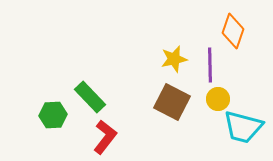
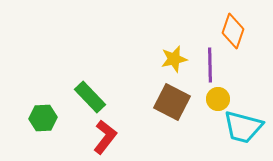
green hexagon: moved 10 px left, 3 px down
